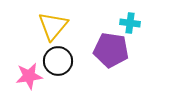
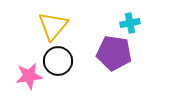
cyan cross: rotated 18 degrees counterclockwise
purple pentagon: moved 3 px right, 3 px down
